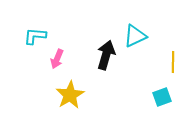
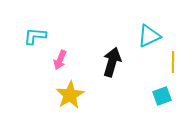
cyan triangle: moved 14 px right
black arrow: moved 6 px right, 7 px down
pink arrow: moved 3 px right, 1 px down
cyan square: moved 1 px up
